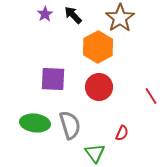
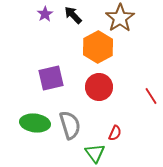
purple square: moved 2 px left, 1 px up; rotated 16 degrees counterclockwise
red semicircle: moved 7 px left
